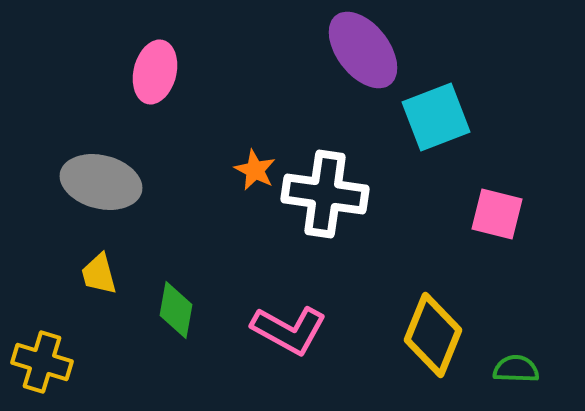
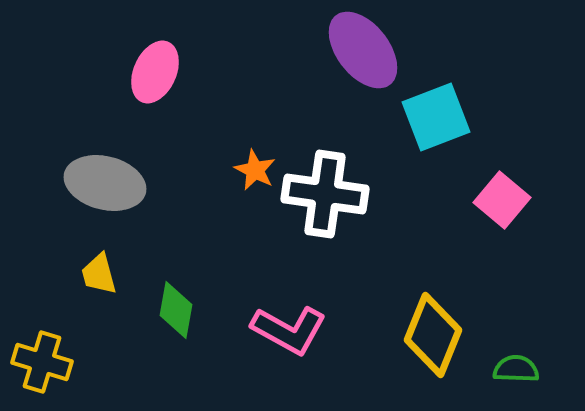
pink ellipse: rotated 10 degrees clockwise
gray ellipse: moved 4 px right, 1 px down
pink square: moved 5 px right, 14 px up; rotated 26 degrees clockwise
